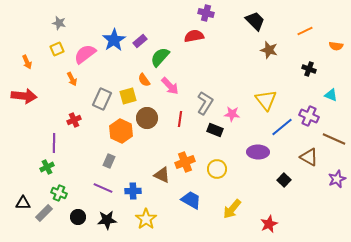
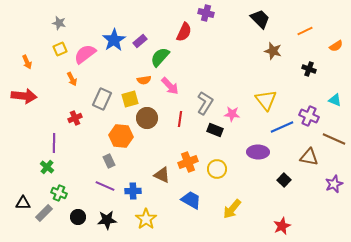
black trapezoid at (255, 21): moved 5 px right, 2 px up
red semicircle at (194, 36): moved 10 px left, 4 px up; rotated 126 degrees clockwise
orange semicircle at (336, 46): rotated 40 degrees counterclockwise
yellow square at (57, 49): moved 3 px right
brown star at (269, 50): moved 4 px right, 1 px down
orange semicircle at (144, 80): rotated 64 degrees counterclockwise
cyan triangle at (331, 95): moved 4 px right, 5 px down
yellow square at (128, 96): moved 2 px right, 3 px down
red cross at (74, 120): moved 1 px right, 2 px up
blue line at (282, 127): rotated 15 degrees clockwise
orange hexagon at (121, 131): moved 5 px down; rotated 20 degrees counterclockwise
brown triangle at (309, 157): rotated 18 degrees counterclockwise
gray rectangle at (109, 161): rotated 48 degrees counterclockwise
orange cross at (185, 162): moved 3 px right
green cross at (47, 167): rotated 24 degrees counterclockwise
purple star at (337, 179): moved 3 px left, 5 px down
purple line at (103, 188): moved 2 px right, 2 px up
red star at (269, 224): moved 13 px right, 2 px down
